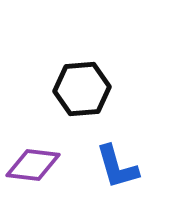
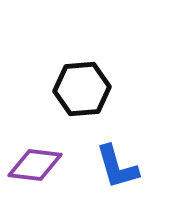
purple diamond: moved 2 px right
